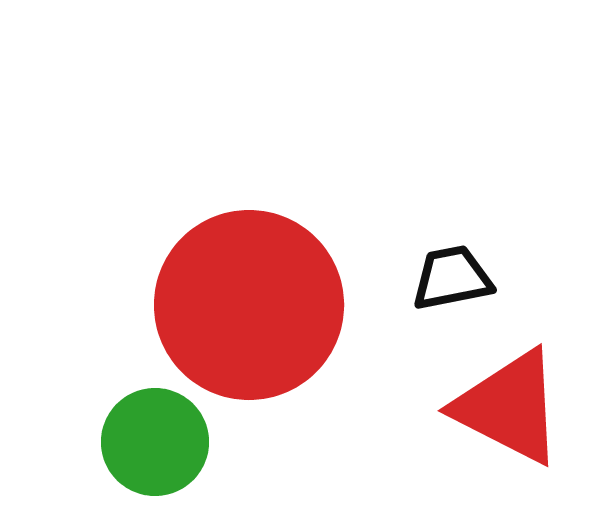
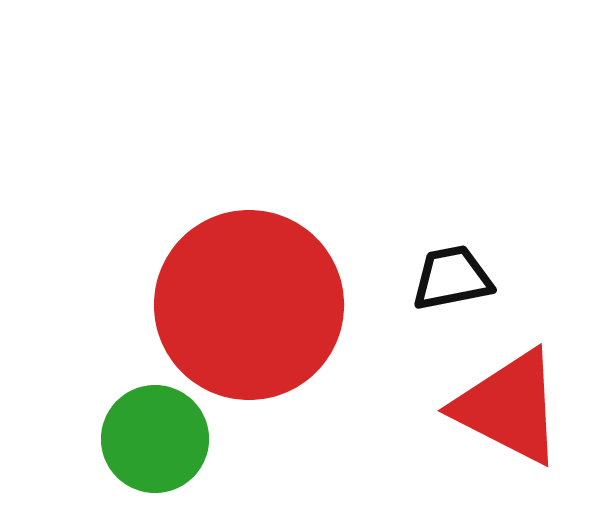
green circle: moved 3 px up
